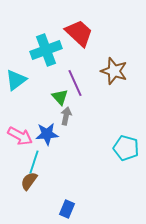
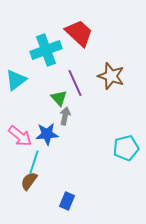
brown star: moved 3 px left, 5 px down
green triangle: moved 1 px left, 1 px down
gray arrow: moved 1 px left
pink arrow: rotated 10 degrees clockwise
cyan pentagon: rotated 30 degrees counterclockwise
blue rectangle: moved 8 px up
